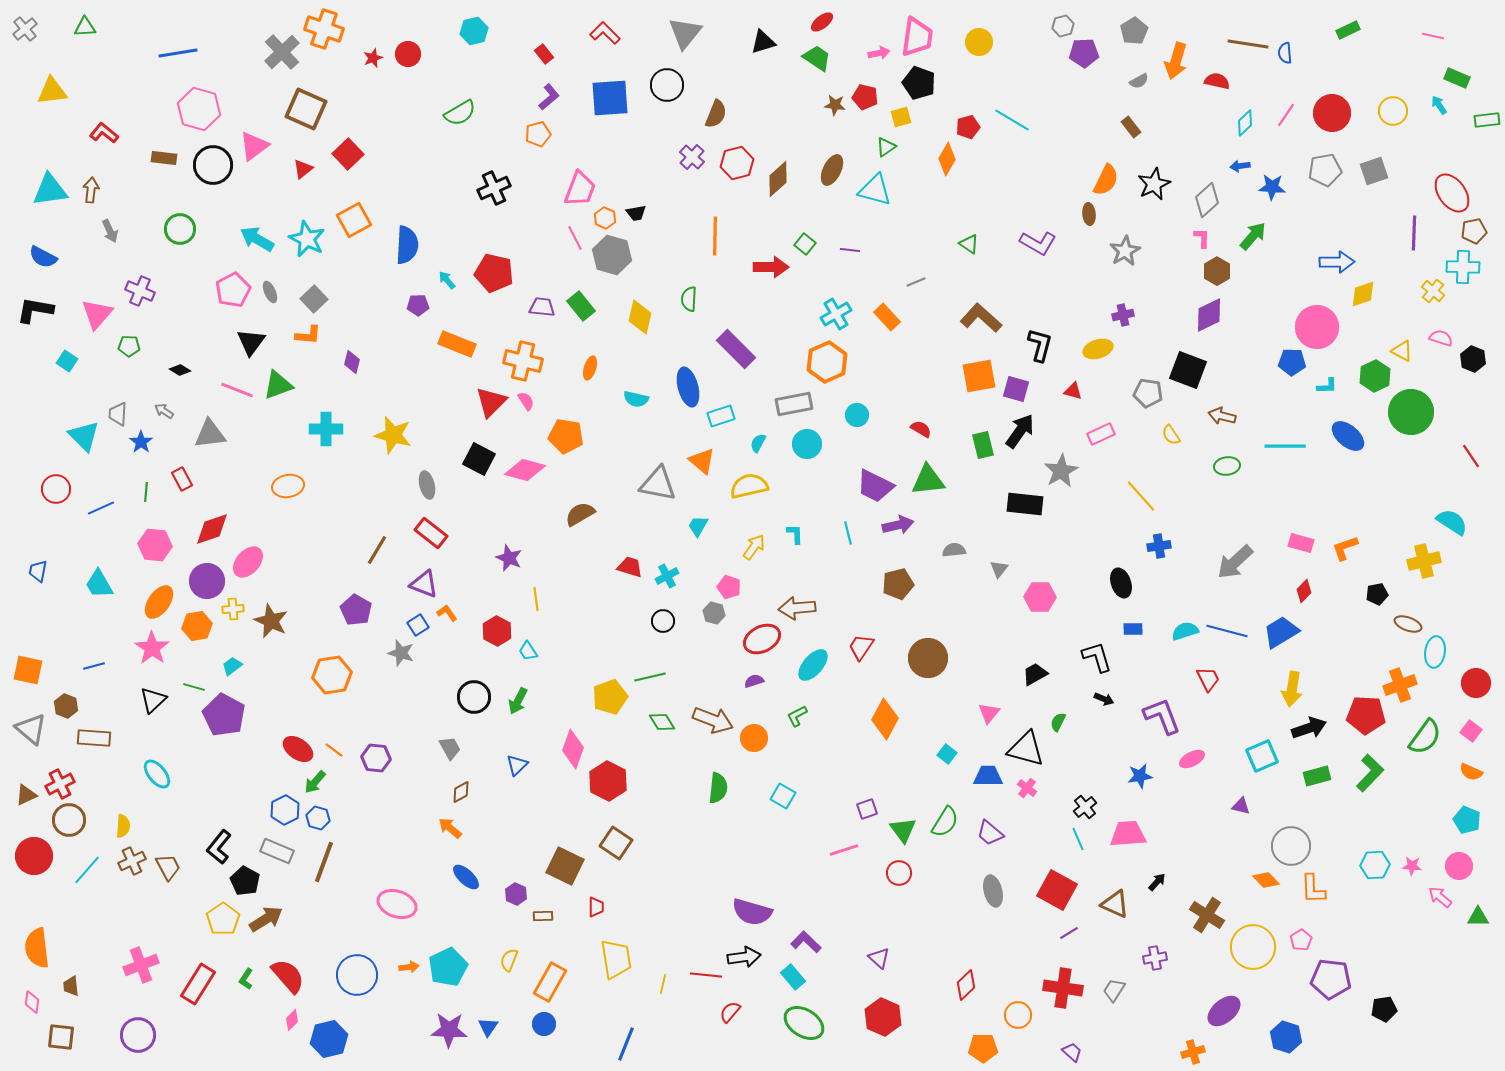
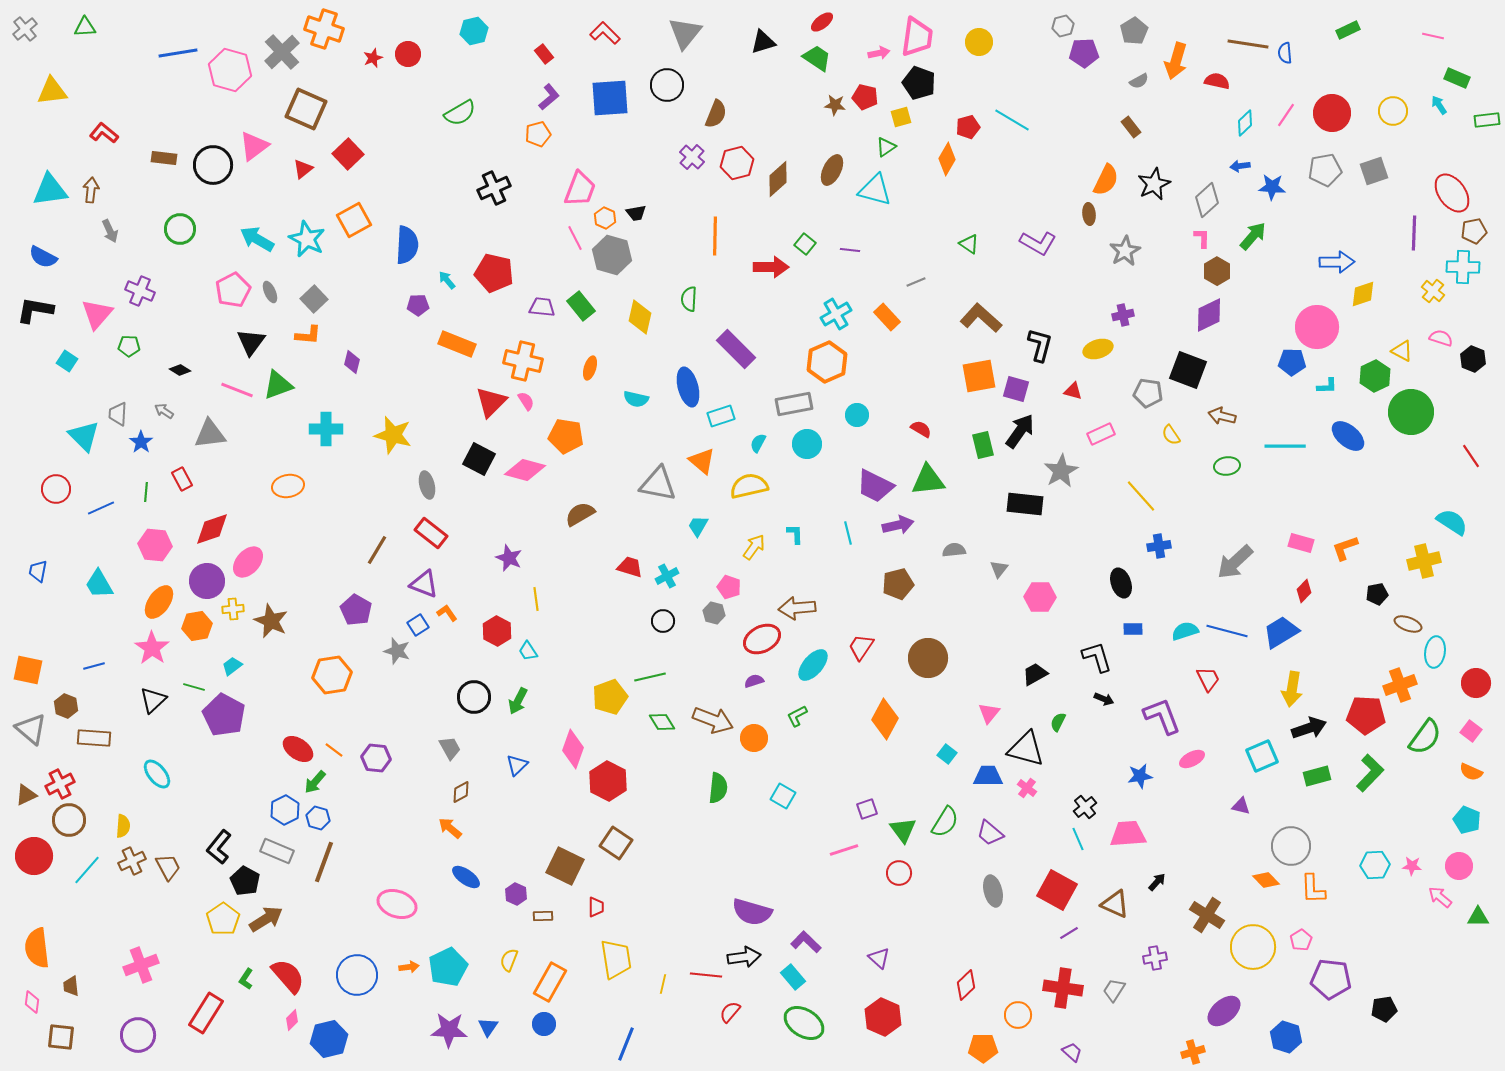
pink hexagon at (199, 109): moved 31 px right, 39 px up
gray star at (401, 653): moved 4 px left, 2 px up
blue ellipse at (466, 877): rotated 8 degrees counterclockwise
red rectangle at (198, 984): moved 8 px right, 29 px down
